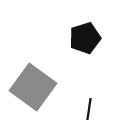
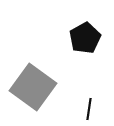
black pentagon: rotated 12 degrees counterclockwise
